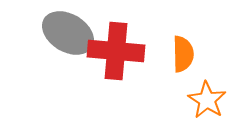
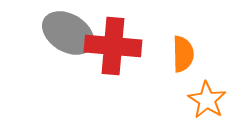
red cross: moved 3 px left, 5 px up
